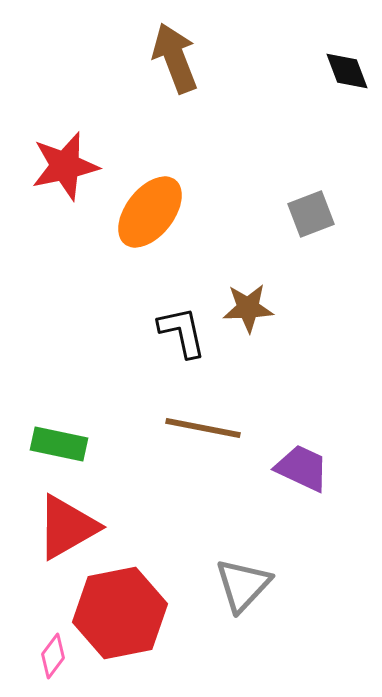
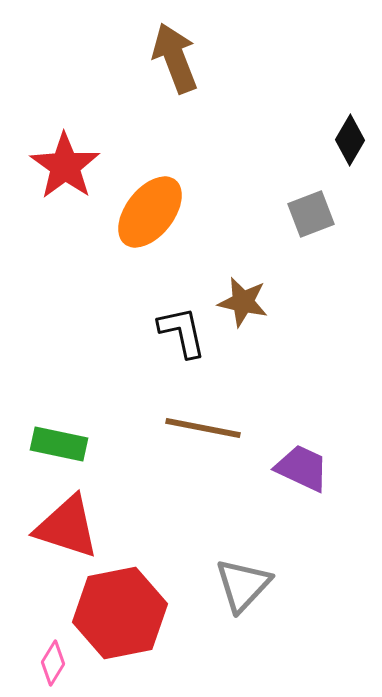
black diamond: moved 3 px right, 69 px down; rotated 51 degrees clockwise
red star: rotated 24 degrees counterclockwise
brown star: moved 5 px left, 6 px up; rotated 15 degrees clockwise
red triangle: rotated 48 degrees clockwise
pink diamond: moved 7 px down; rotated 6 degrees counterclockwise
